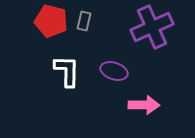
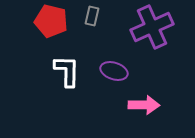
gray rectangle: moved 8 px right, 5 px up
